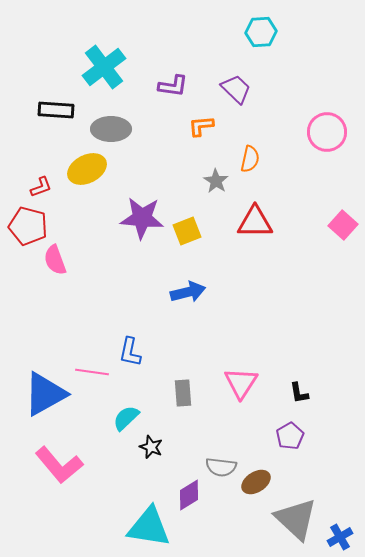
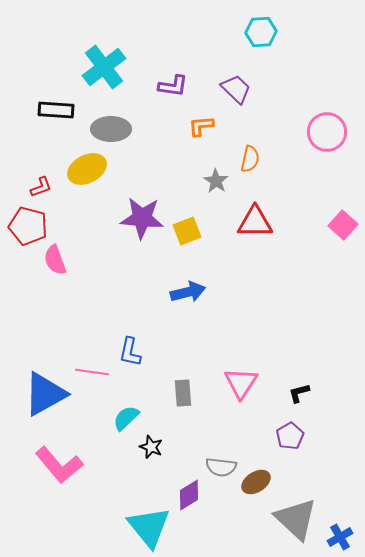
black L-shape: rotated 85 degrees clockwise
cyan triangle: rotated 42 degrees clockwise
